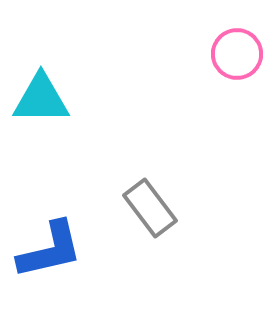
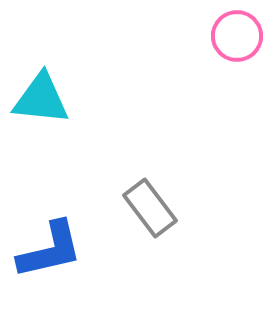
pink circle: moved 18 px up
cyan triangle: rotated 6 degrees clockwise
